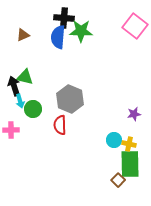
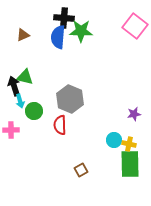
green circle: moved 1 px right, 2 px down
brown square: moved 37 px left, 10 px up; rotated 16 degrees clockwise
